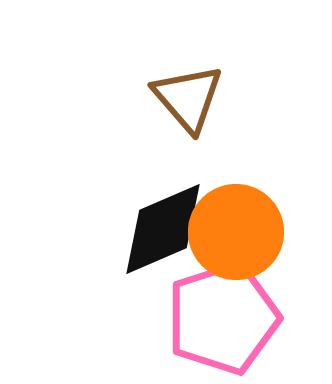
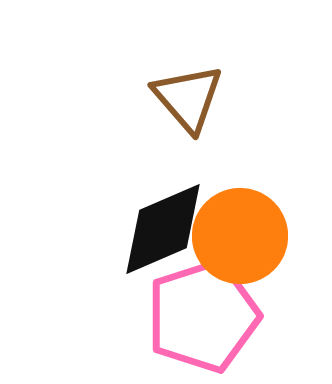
orange circle: moved 4 px right, 4 px down
pink pentagon: moved 20 px left, 2 px up
